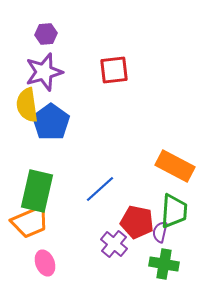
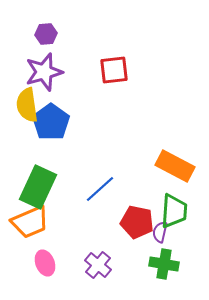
green rectangle: moved 1 px right, 4 px up; rotated 12 degrees clockwise
purple cross: moved 16 px left, 21 px down
